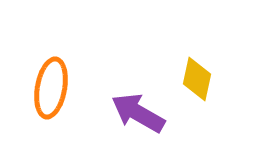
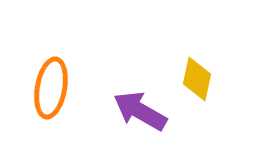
purple arrow: moved 2 px right, 2 px up
